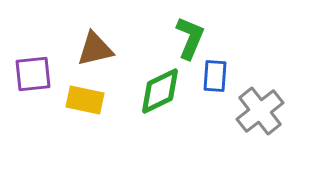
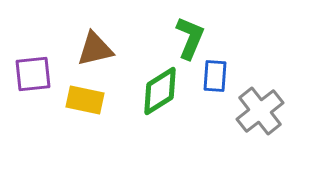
green diamond: rotated 6 degrees counterclockwise
